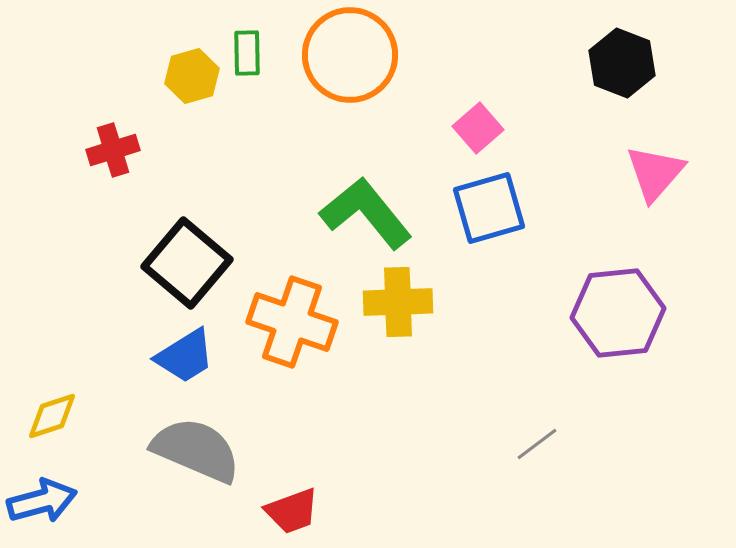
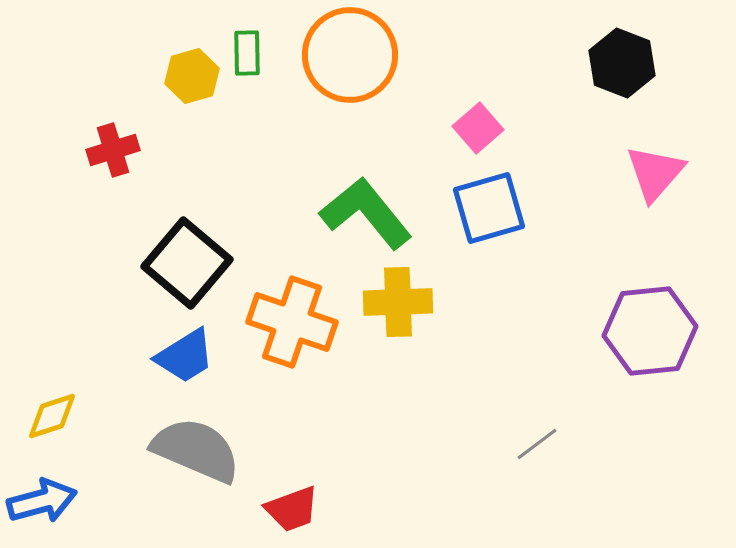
purple hexagon: moved 32 px right, 18 px down
red trapezoid: moved 2 px up
